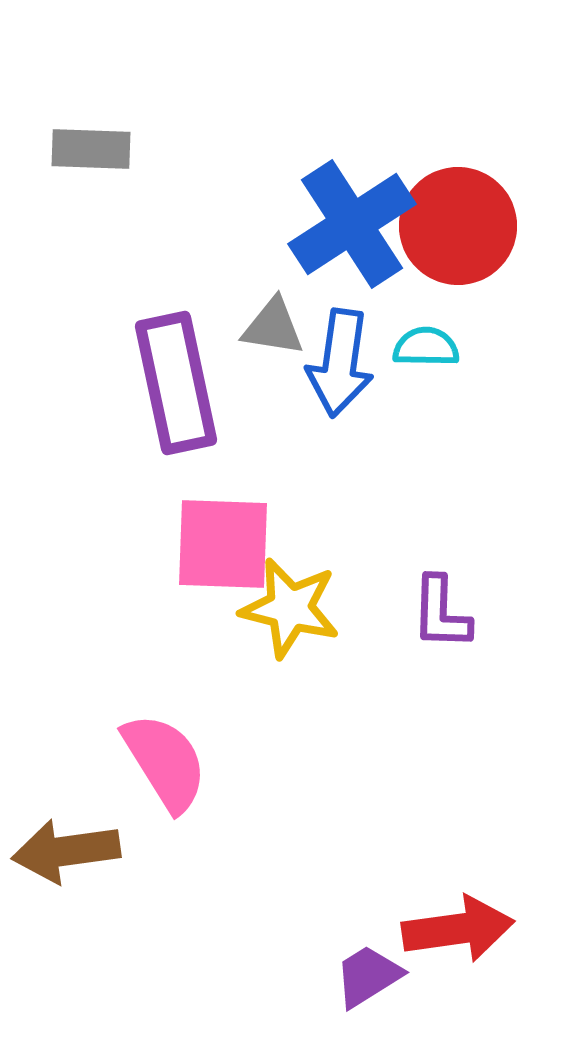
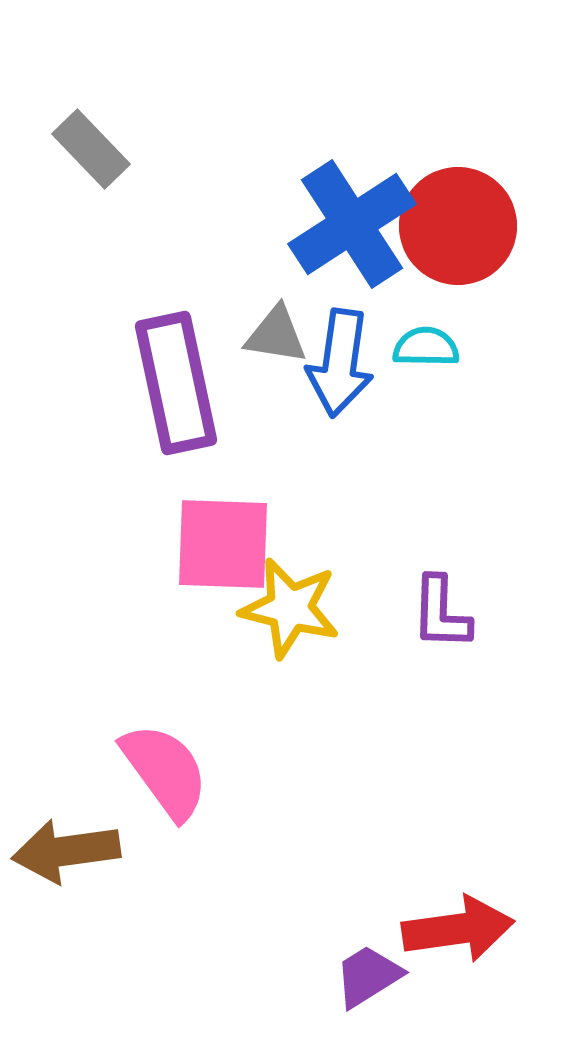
gray rectangle: rotated 44 degrees clockwise
gray triangle: moved 3 px right, 8 px down
pink semicircle: moved 9 px down; rotated 4 degrees counterclockwise
